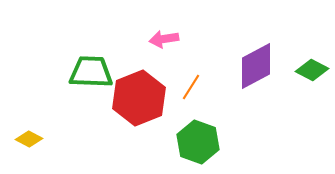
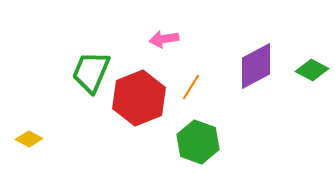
green trapezoid: rotated 69 degrees counterclockwise
